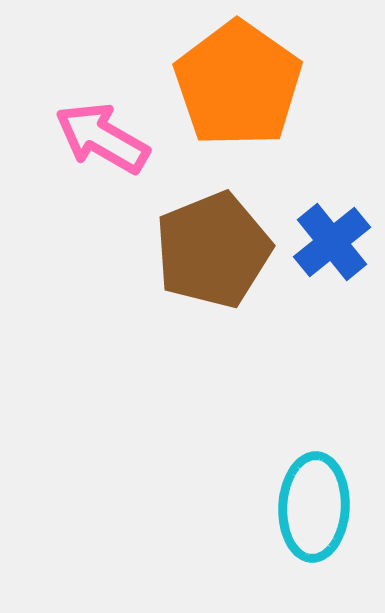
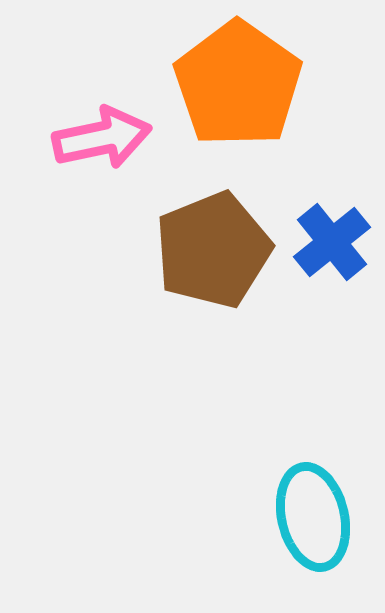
pink arrow: rotated 138 degrees clockwise
cyan ellipse: moved 1 px left, 10 px down; rotated 16 degrees counterclockwise
